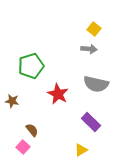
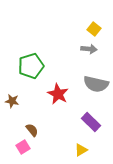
pink square: rotated 16 degrees clockwise
